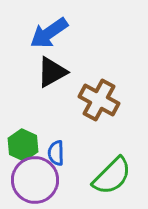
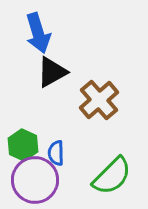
blue arrow: moved 11 px left; rotated 72 degrees counterclockwise
brown cross: rotated 21 degrees clockwise
